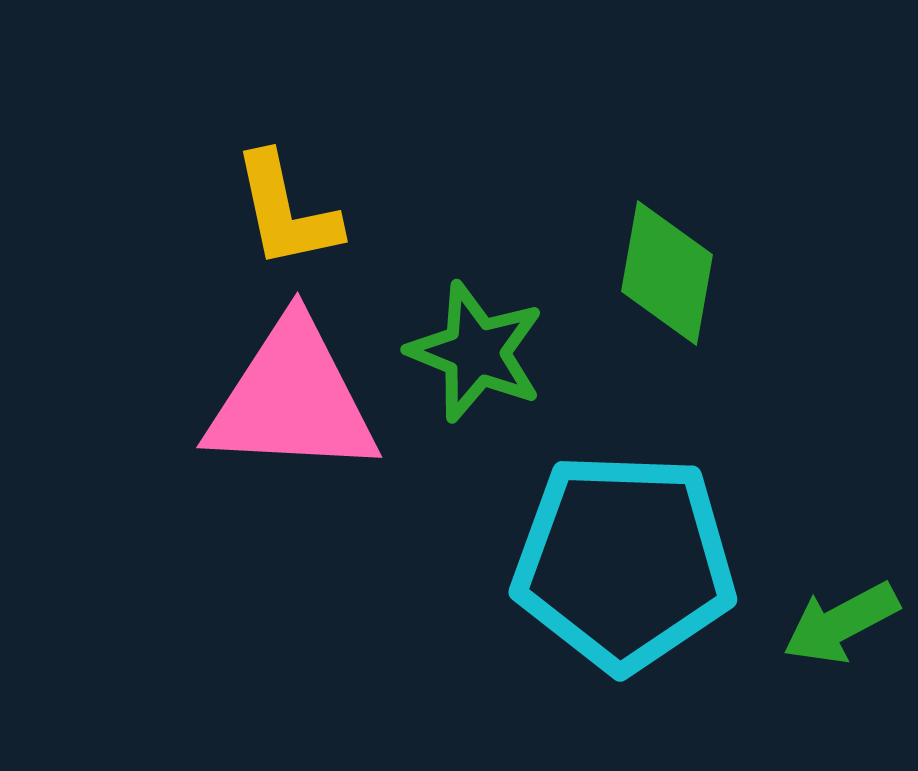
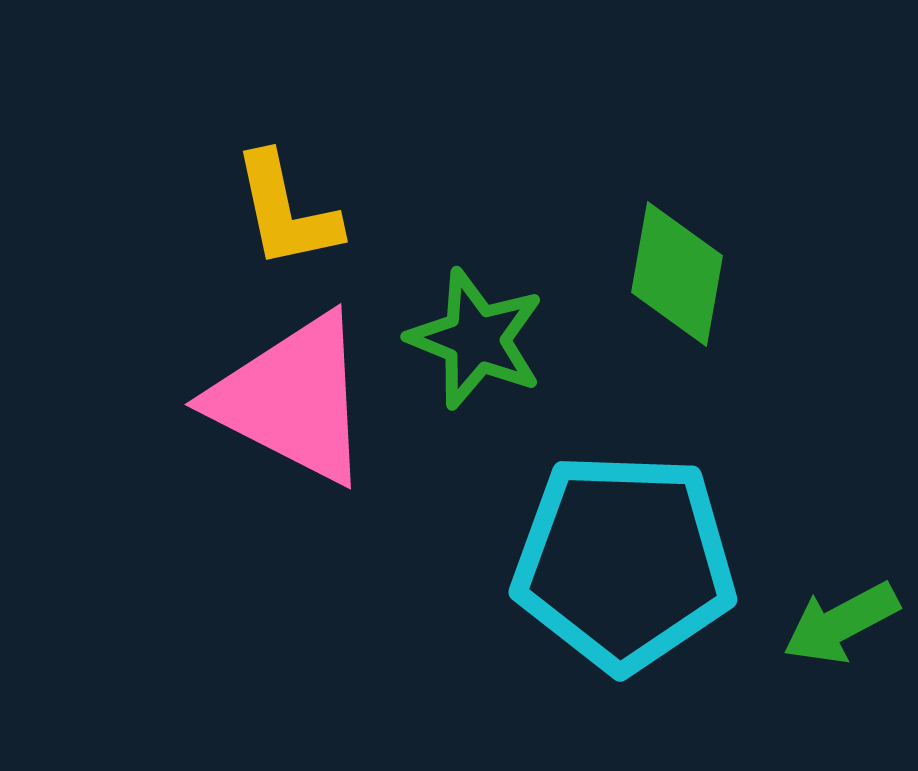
green diamond: moved 10 px right, 1 px down
green star: moved 13 px up
pink triangle: rotated 24 degrees clockwise
